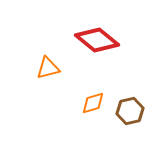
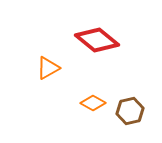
orange triangle: rotated 15 degrees counterclockwise
orange diamond: rotated 45 degrees clockwise
